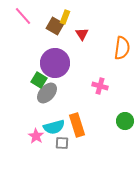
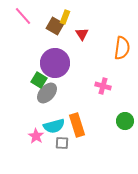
pink cross: moved 3 px right
cyan semicircle: moved 1 px up
